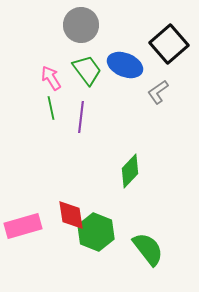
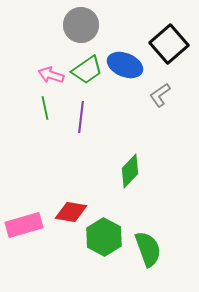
green trapezoid: rotated 92 degrees clockwise
pink arrow: moved 3 px up; rotated 40 degrees counterclockwise
gray L-shape: moved 2 px right, 3 px down
green line: moved 6 px left
red diamond: moved 3 px up; rotated 72 degrees counterclockwise
pink rectangle: moved 1 px right, 1 px up
green hexagon: moved 8 px right, 5 px down; rotated 6 degrees clockwise
green semicircle: rotated 18 degrees clockwise
